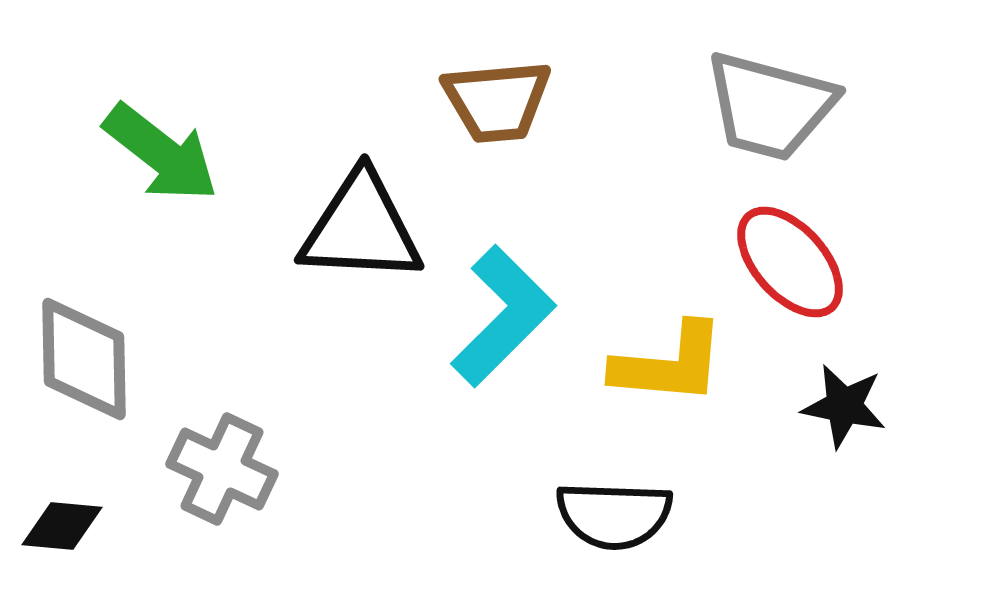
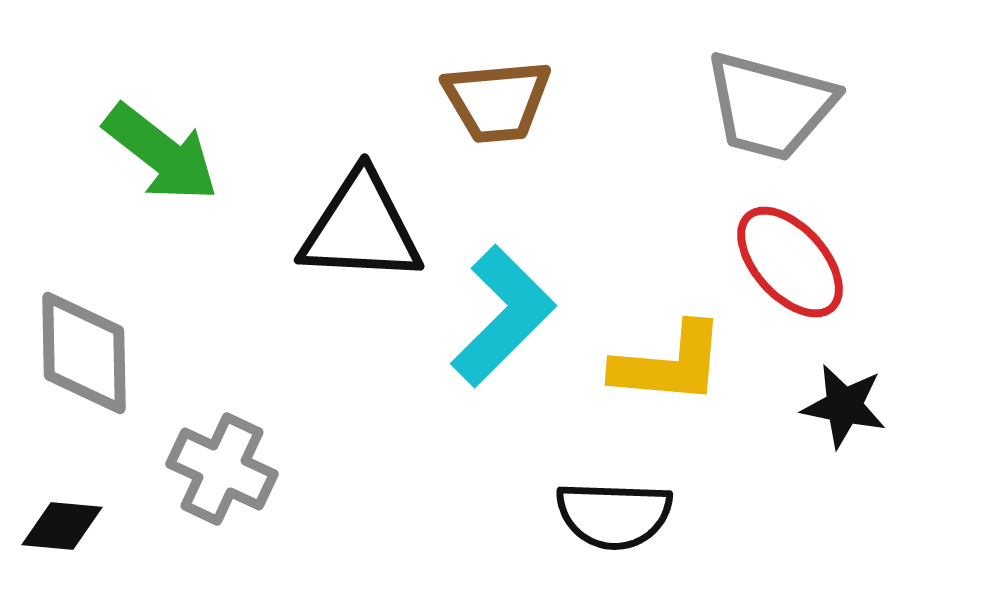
gray diamond: moved 6 px up
